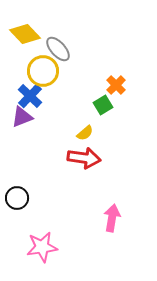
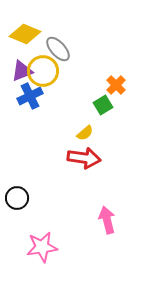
yellow diamond: rotated 24 degrees counterclockwise
blue cross: rotated 20 degrees clockwise
purple triangle: moved 46 px up
pink arrow: moved 5 px left, 2 px down; rotated 24 degrees counterclockwise
